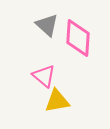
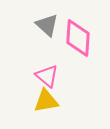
pink triangle: moved 3 px right
yellow triangle: moved 11 px left
